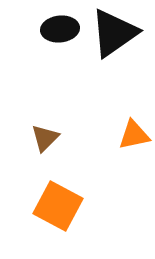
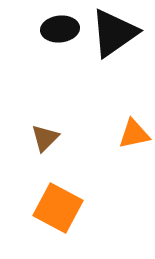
orange triangle: moved 1 px up
orange square: moved 2 px down
